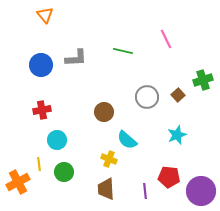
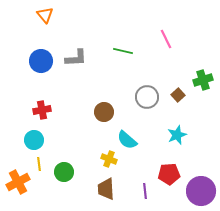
blue circle: moved 4 px up
cyan circle: moved 23 px left
red pentagon: moved 3 px up; rotated 10 degrees counterclockwise
